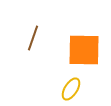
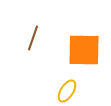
yellow ellipse: moved 4 px left, 2 px down
